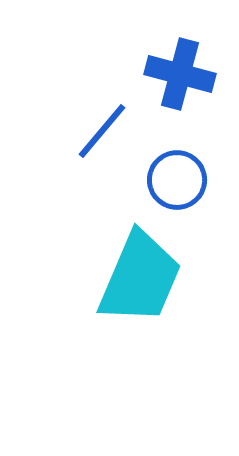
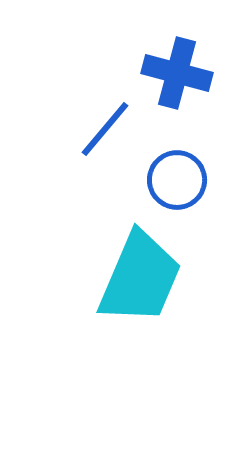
blue cross: moved 3 px left, 1 px up
blue line: moved 3 px right, 2 px up
